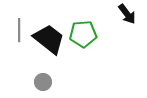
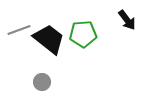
black arrow: moved 6 px down
gray line: rotated 70 degrees clockwise
gray circle: moved 1 px left
